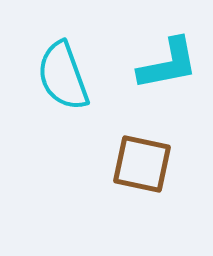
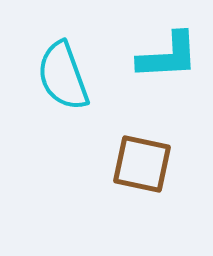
cyan L-shape: moved 8 px up; rotated 8 degrees clockwise
